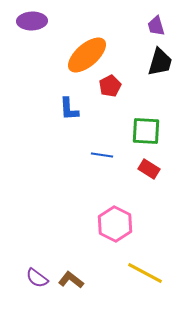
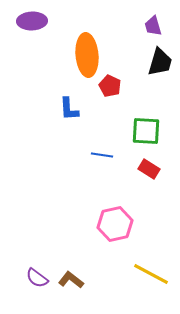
purple trapezoid: moved 3 px left
orange ellipse: rotated 54 degrees counterclockwise
red pentagon: rotated 20 degrees counterclockwise
pink hexagon: rotated 20 degrees clockwise
yellow line: moved 6 px right, 1 px down
